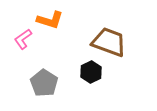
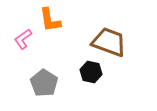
orange L-shape: rotated 64 degrees clockwise
black hexagon: rotated 20 degrees counterclockwise
